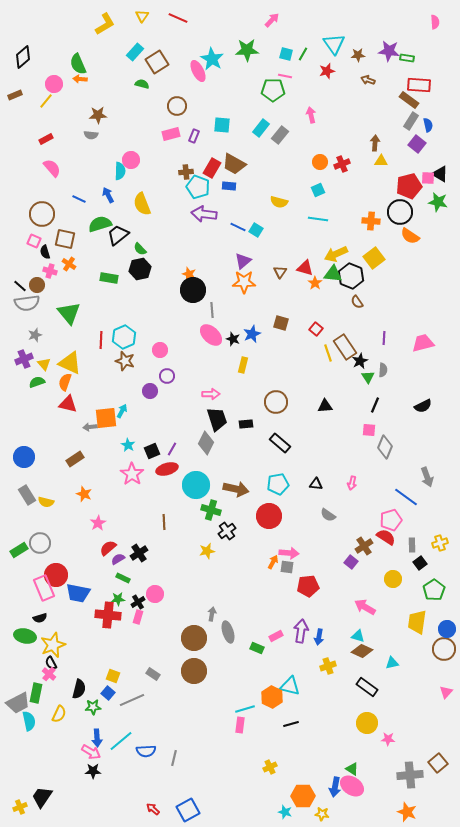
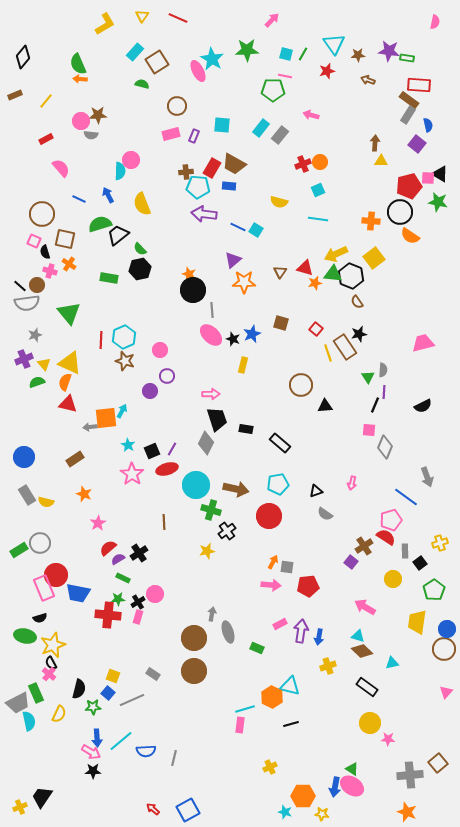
pink semicircle at (435, 22): rotated 16 degrees clockwise
black diamond at (23, 57): rotated 10 degrees counterclockwise
pink circle at (54, 84): moved 27 px right, 37 px down
pink arrow at (311, 115): rotated 63 degrees counterclockwise
gray rectangle at (411, 121): moved 3 px left, 6 px up
red cross at (342, 164): moved 39 px left
pink semicircle at (52, 168): moved 9 px right
cyan pentagon at (198, 187): rotated 15 degrees counterclockwise
purple triangle at (243, 261): moved 10 px left, 1 px up
orange star at (315, 283): rotated 24 degrees clockwise
purple line at (384, 338): moved 54 px down
black star at (360, 361): moved 1 px left, 27 px up; rotated 14 degrees clockwise
brown circle at (276, 402): moved 25 px right, 17 px up
black rectangle at (246, 424): moved 5 px down; rotated 16 degrees clockwise
black triangle at (316, 484): moved 7 px down; rotated 24 degrees counterclockwise
gray semicircle at (328, 515): moved 3 px left, 1 px up
gray rectangle at (412, 545): moved 7 px left, 6 px down
pink arrow at (289, 553): moved 18 px left, 32 px down
pink rectangle at (276, 636): moved 4 px right, 12 px up
brown diamond at (362, 651): rotated 20 degrees clockwise
green rectangle at (36, 693): rotated 36 degrees counterclockwise
yellow circle at (367, 723): moved 3 px right
